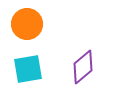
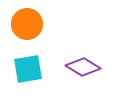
purple diamond: rotated 72 degrees clockwise
